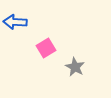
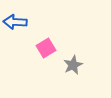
gray star: moved 2 px left, 2 px up; rotated 18 degrees clockwise
